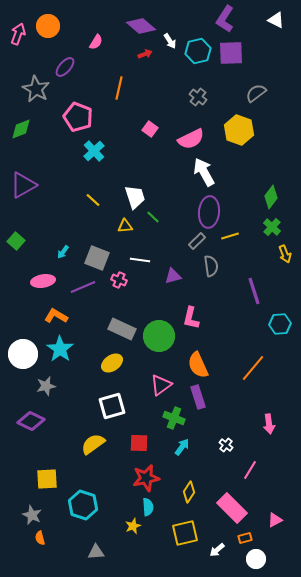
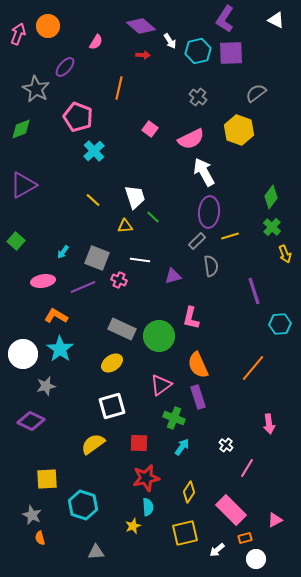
red arrow at (145, 54): moved 2 px left, 1 px down; rotated 24 degrees clockwise
pink line at (250, 470): moved 3 px left, 2 px up
pink rectangle at (232, 508): moved 1 px left, 2 px down
